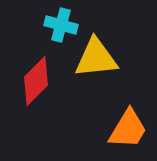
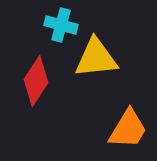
red diamond: rotated 12 degrees counterclockwise
